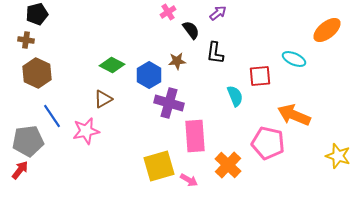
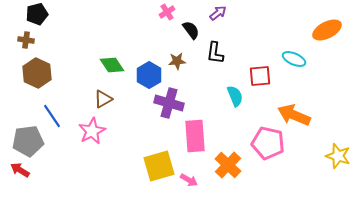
pink cross: moved 1 px left
orange ellipse: rotated 12 degrees clockwise
green diamond: rotated 30 degrees clockwise
pink star: moved 6 px right; rotated 16 degrees counterclockwise
red arrow: rotated 96 degrees counterclockwise
